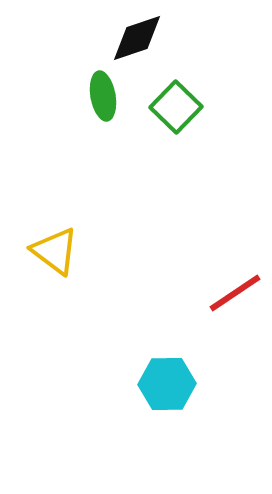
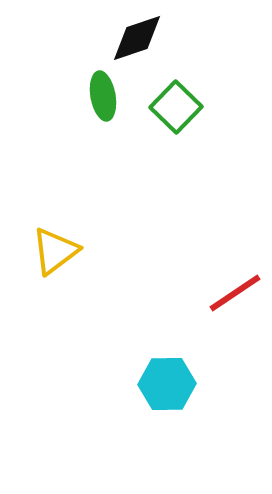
yellow triangle: rotated 46 degrees clockwise
